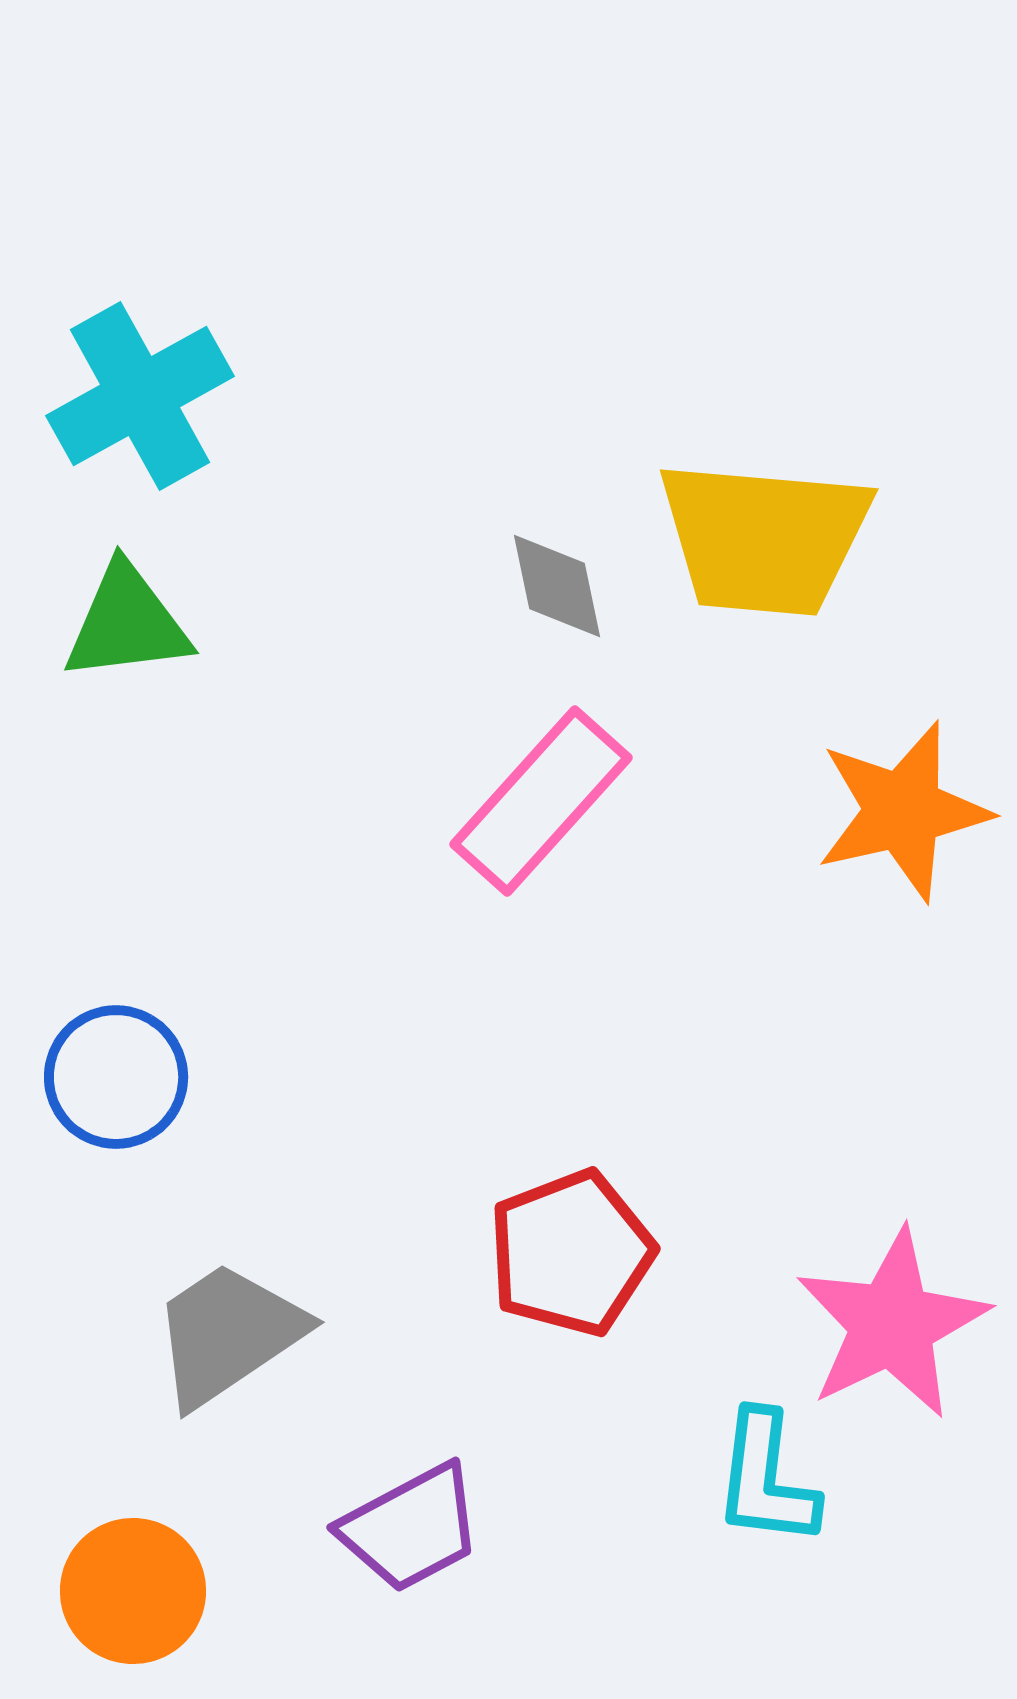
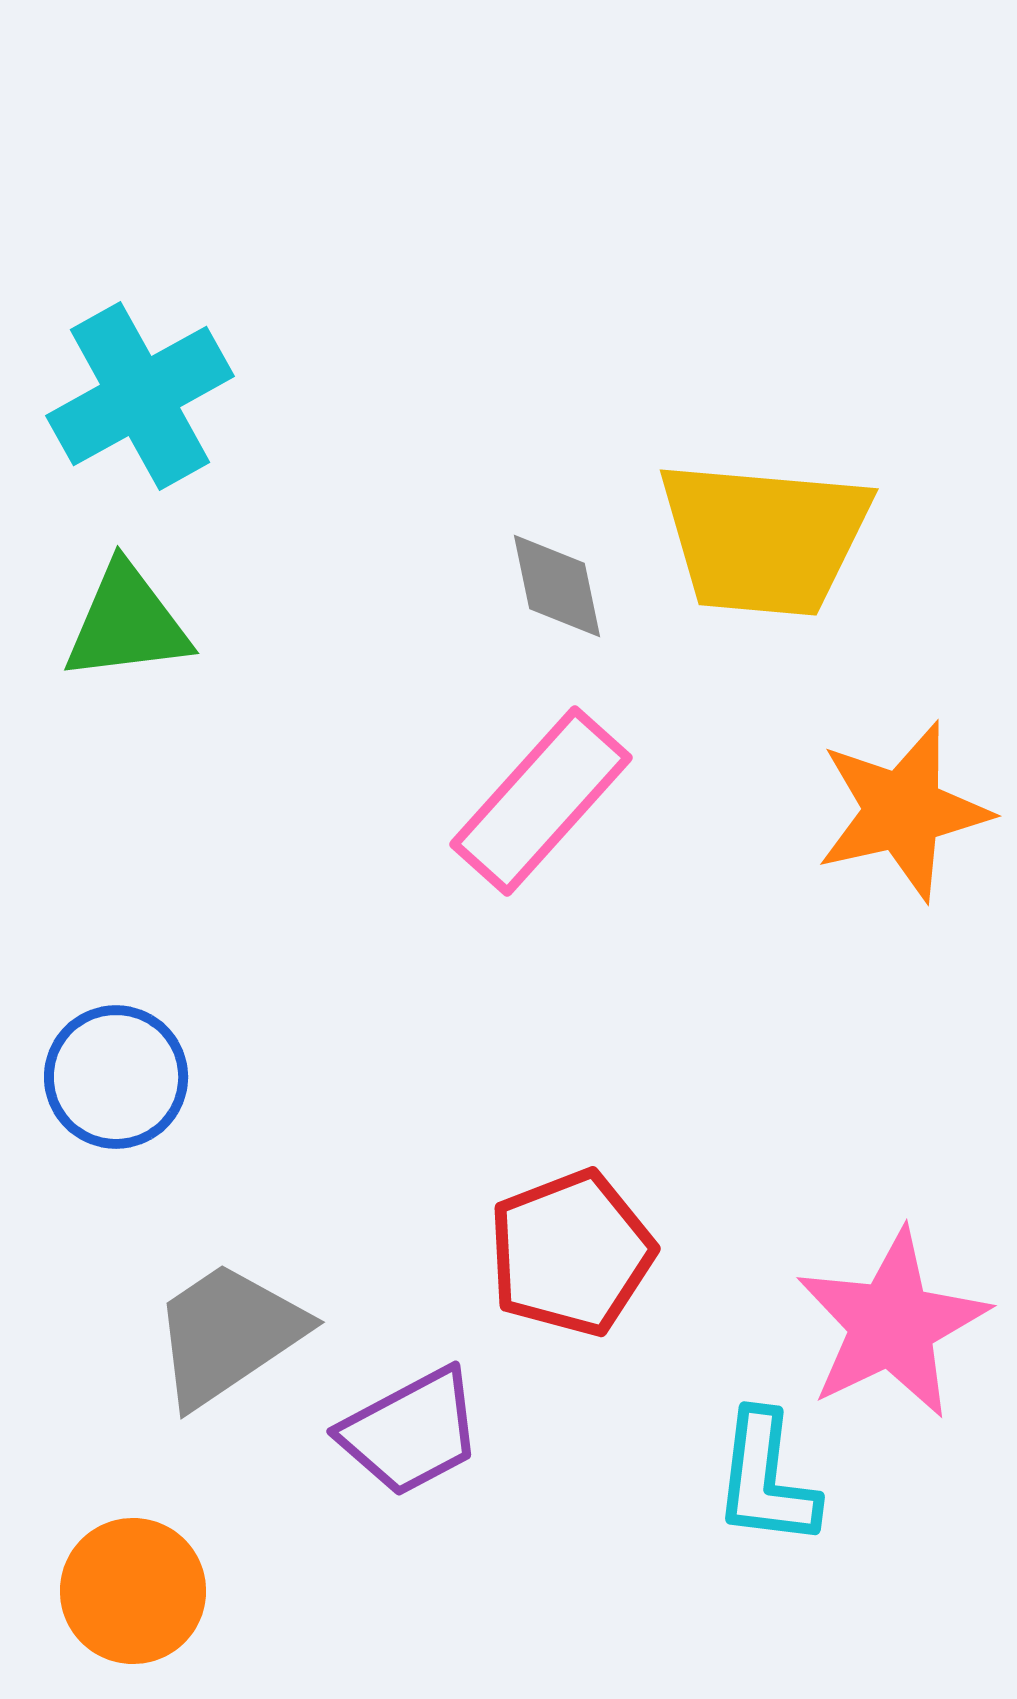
purple trapezoid: moved 96 px up
